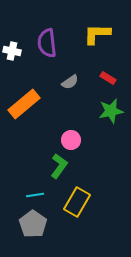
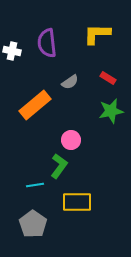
orange rectangle: moved 11 px right, 1 px down
cyan line: moved 10 px up
yellow rectangle: rotated 60 degrees clockwise
